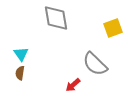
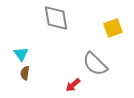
brown semicircle: moved 5 px right
